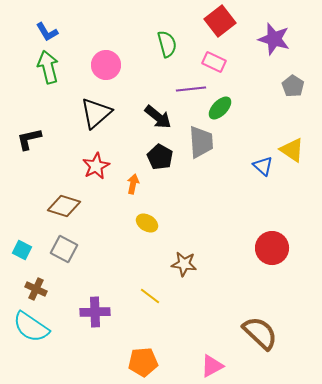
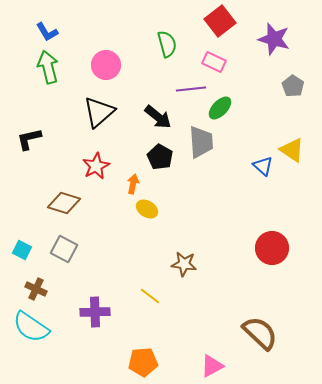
black triangle: moved 3 px right, 1 px up
brown diamond: moved 3 px up
yellow ellipse: moved 14 px up
